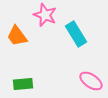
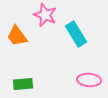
pink ellipse: moved 2 px left, 1 px up; rotated 30 degrees counterclockwise
